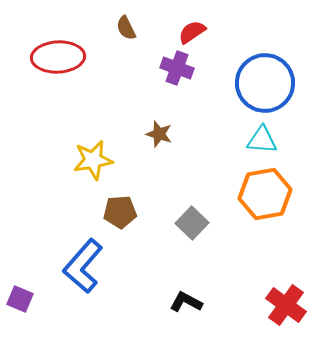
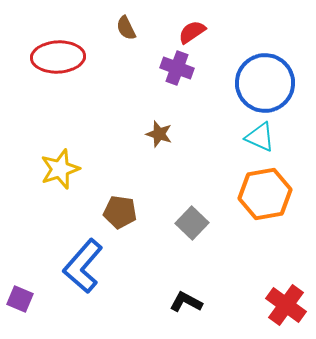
cyan triangle: moved 2 px left, 3 px up; rotated 20 degrees clockwise
yellow star: moved 33 px left, 9 px down; rotated 9 degrees counterclockwise
brown pentagon: rotated 12 degrees clockwise
